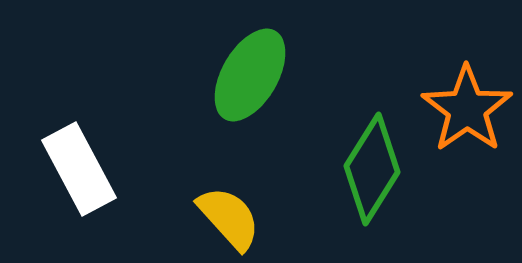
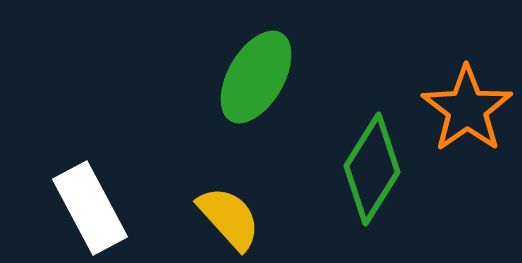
green ellipse: moved 6 px right, 2 px down
white rectangle: moved 11 px right, 39 px down
